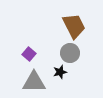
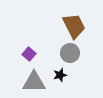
black star: moved 3 px down
